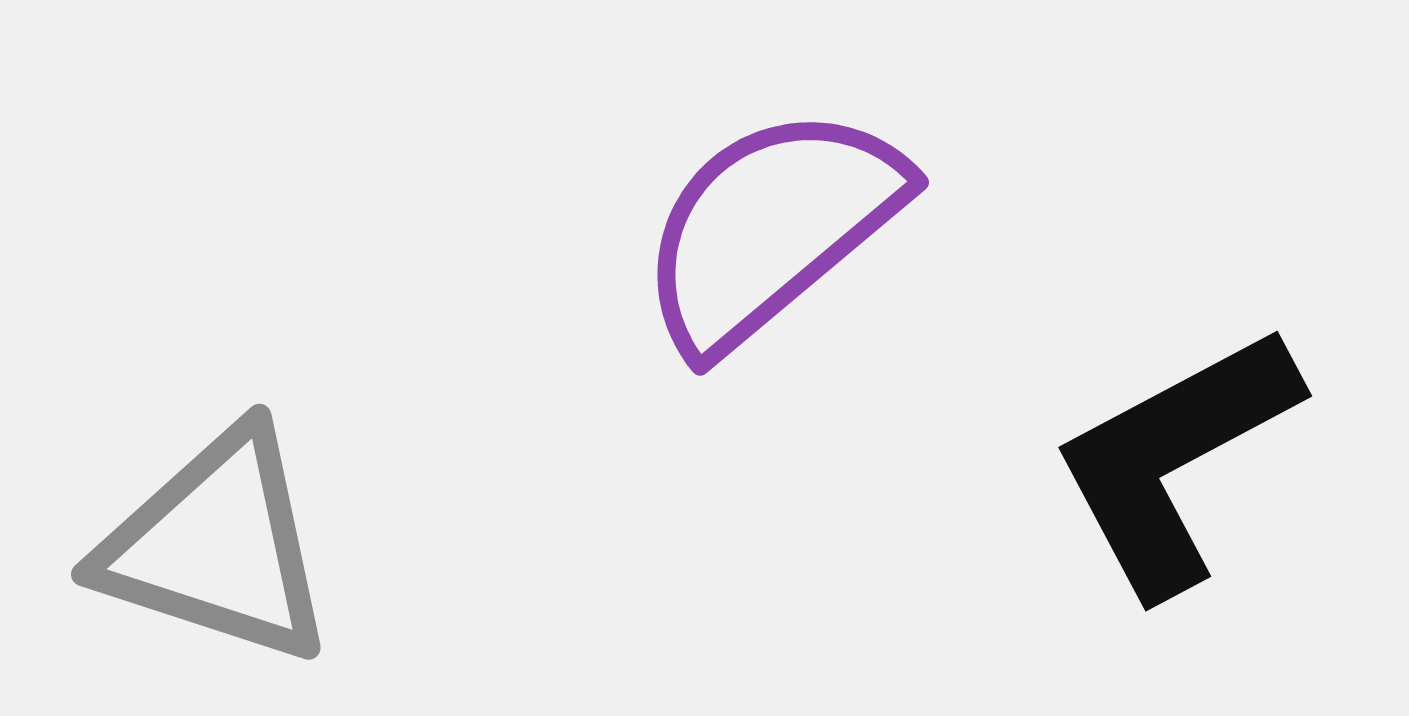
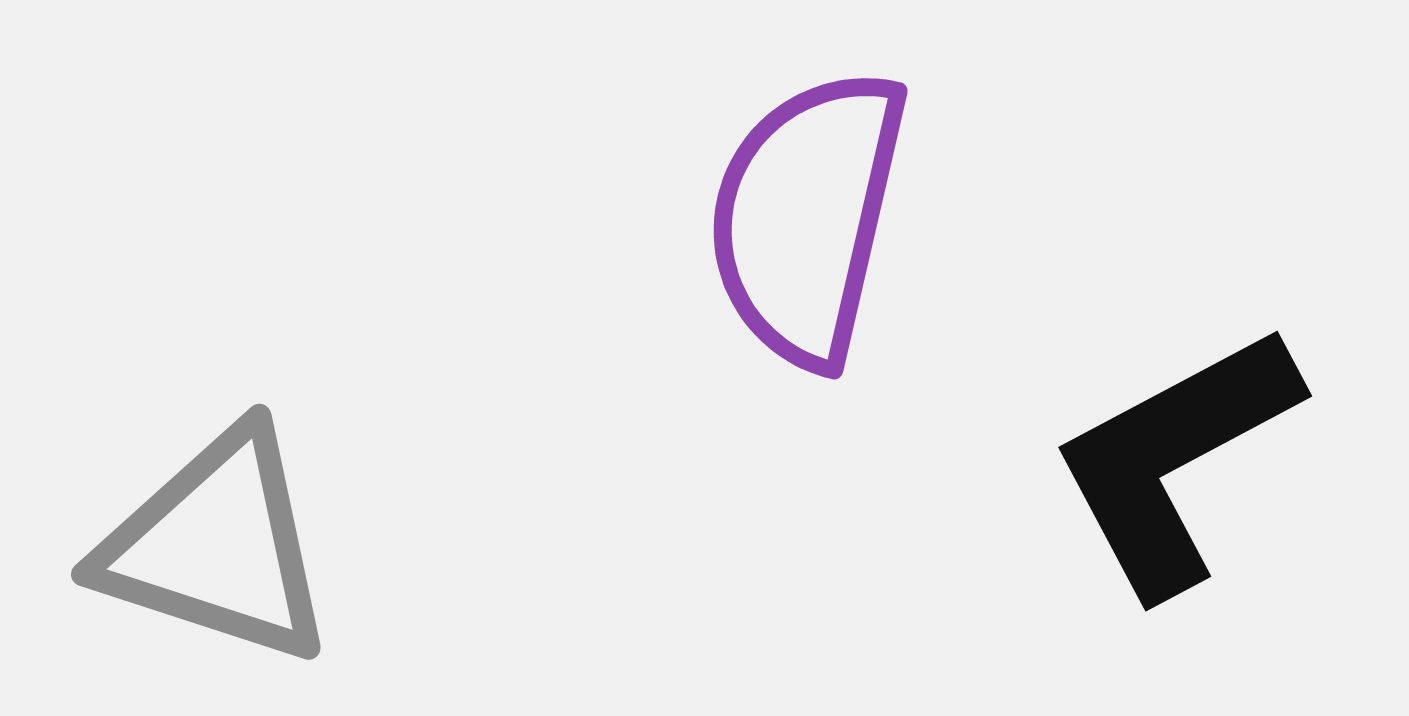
purple semicircle: moved 36 px right, 11 px up; rotated 37 degrees counterclockwise
